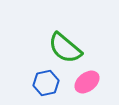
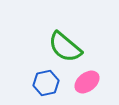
green semicircle: moved 1 px up
